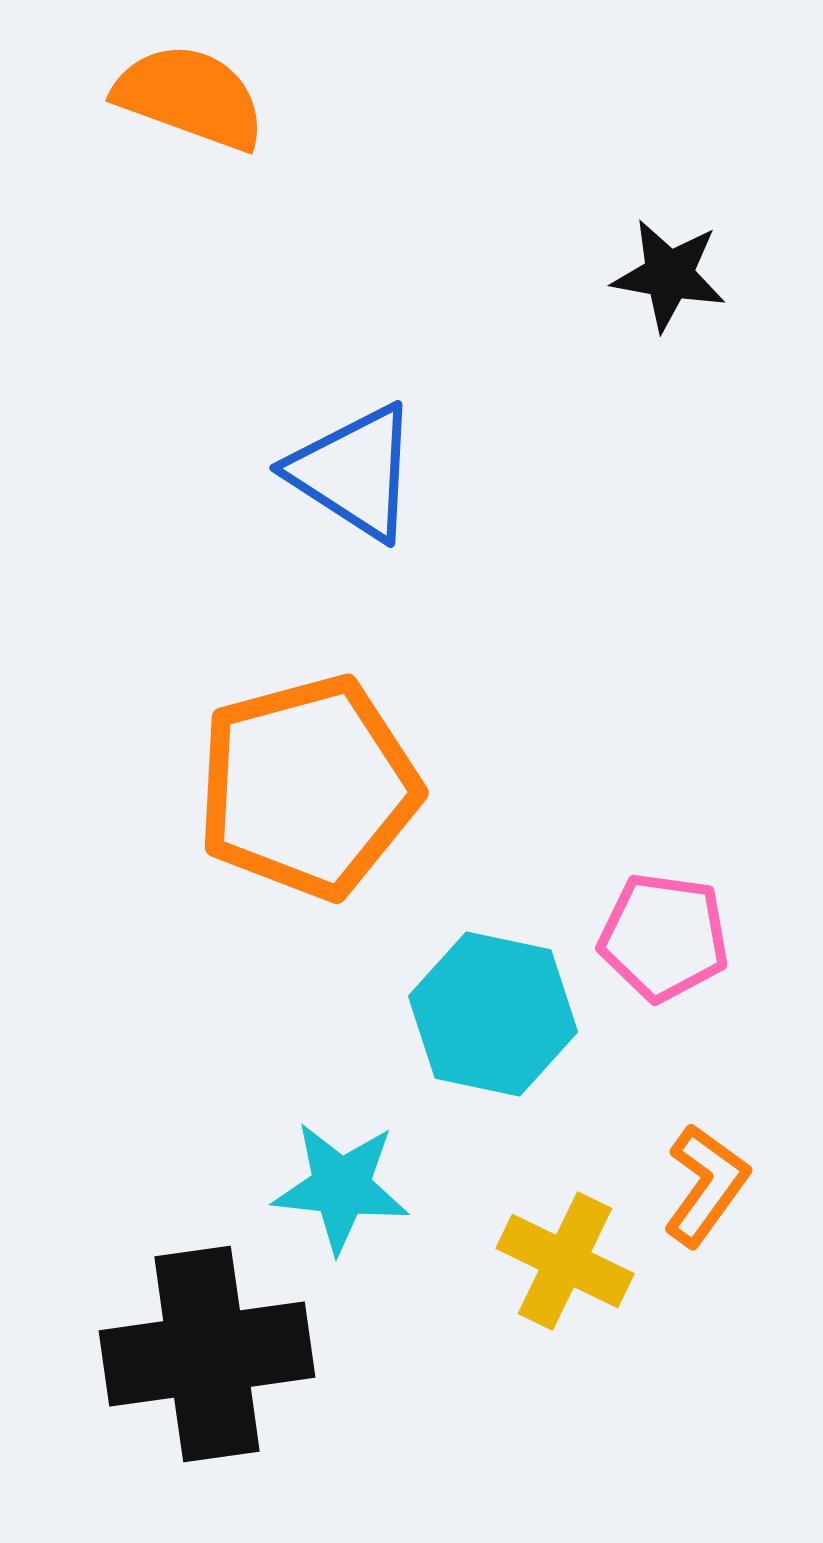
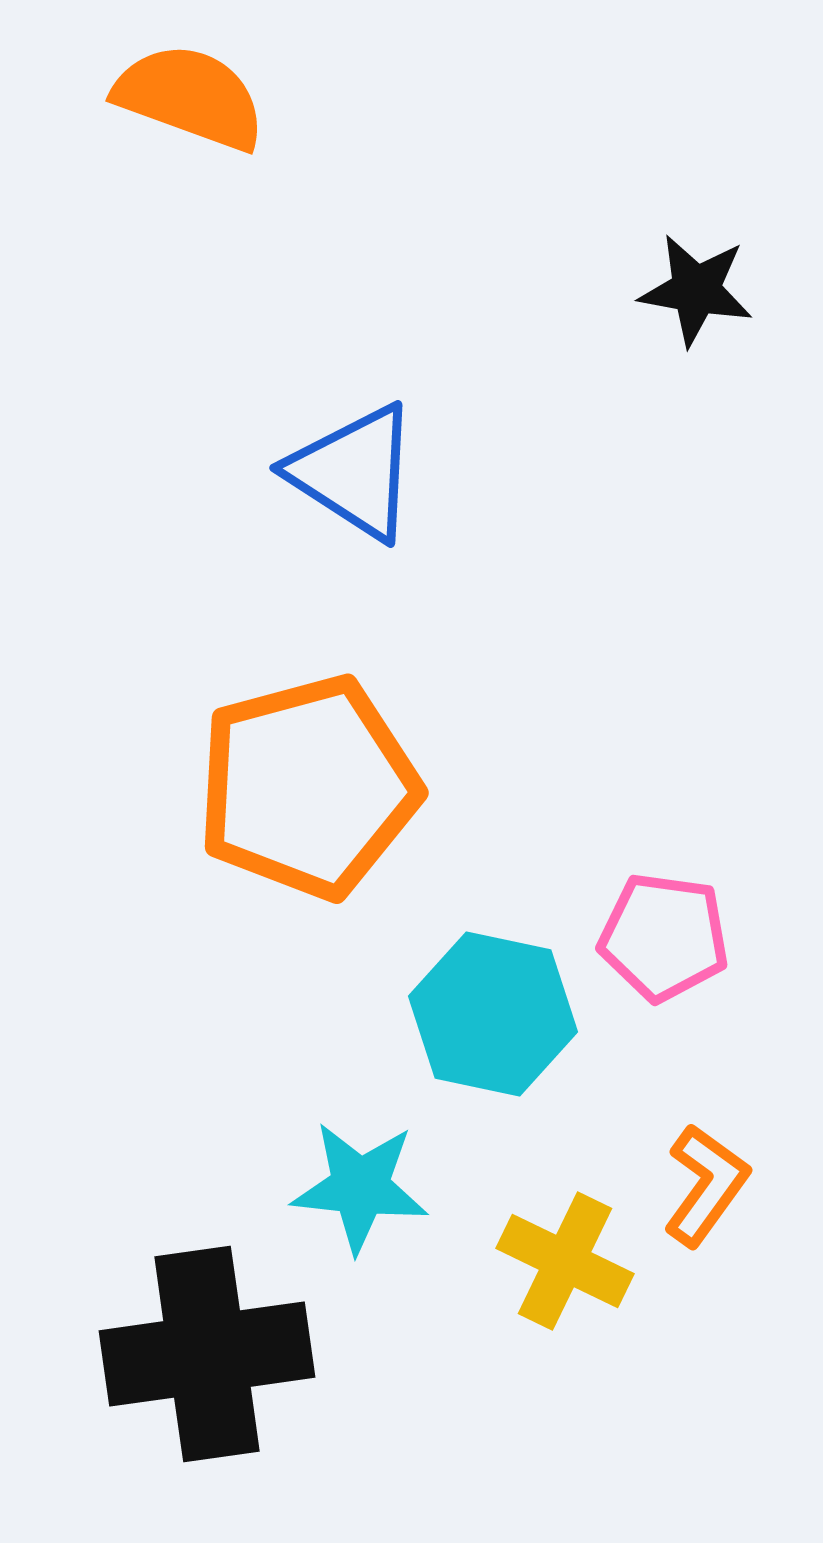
black star: moved 27 px right, 15 px down
cyan star: moved 19 px right
